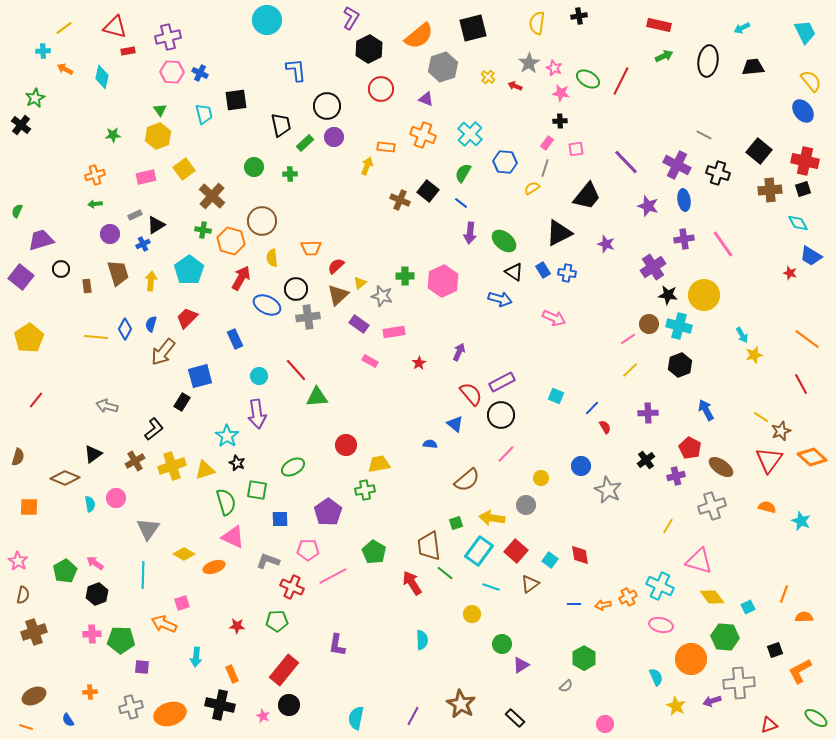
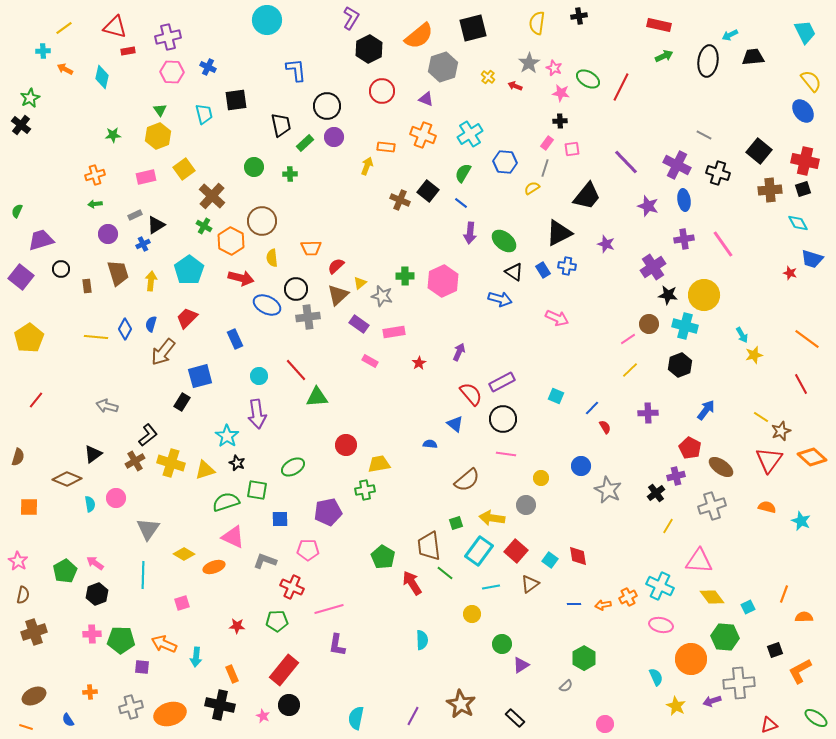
cyan arrow at (742, 28): moved 12 px left, 7 px down
black trapezoid at (753, 67): moved 10 px up
blue cross at (200, 73): moved 8 px right, 6 px up
red line at (621, 81): moved 6 px down
red circle at (381, 89): moved 1 px right, 2 px down
green star at (35, 98): moved 5 px left
cyan cross at (470, 134): rotated 15 degrees clockwise
pink square at (576, 149): moved 4 px left
green cross at (203, 230): moved 1 px right, 4 px up; rotated 21 degrees clockwise
purple circle at (110, 234): moved 2 px left
orange hexagon at (231, 241): rotated 12 degrees clockwise
blue trapezoid at (811, 256): moved 1 px right, 3 px down; rotated 15 degrees counterclockwise
blue cross at (567, 273): moved 7 px up
red arrow at (241, 278): rotated 75 degrees clockwise
pink arrow at (554, 318): moved 3 px right
cyan cross at (679, 326): moved 6 px right
blue arrow at (706, 410): rotated 65 degrees clockwise
black circle at (501, 415): moved 2 px right, 4 px down
black L-shape at (154, 429): moved 6 px left, 6 px down
pink line at (506, 454): rotated 54 degrees clockwise
black cross at (646, 460): moved 10 px right, 33 px down
yellow cross at (172, 466): moved 1 px left, 3 px up; rotated 36 degrees clockwise
brown diamond at (65, 478): moved 2 px right, 1 px down
green semicircle at (226, 502): rotated 92 degrees counterclockwise
purple pentagon at (328, 512): rotated 24 degrees clockwise
green pentagon at (374, 552): moved 9 px right, 5 px down
red diamond at (580, 555): moved 2 px left, 1 px down
gray L-shape at (268, 561): moved 3 px left
pink triangle at (699, 561): rotated 12 degrees counterclockwise
pink line at (333, 576): moved 4 px left, 33 px down; rotated 12 degrees clockwise
cyan line at (491, 587): rotated 30 degrees counterclockwise
orange arrow at (164, 624): moved 20 px down
